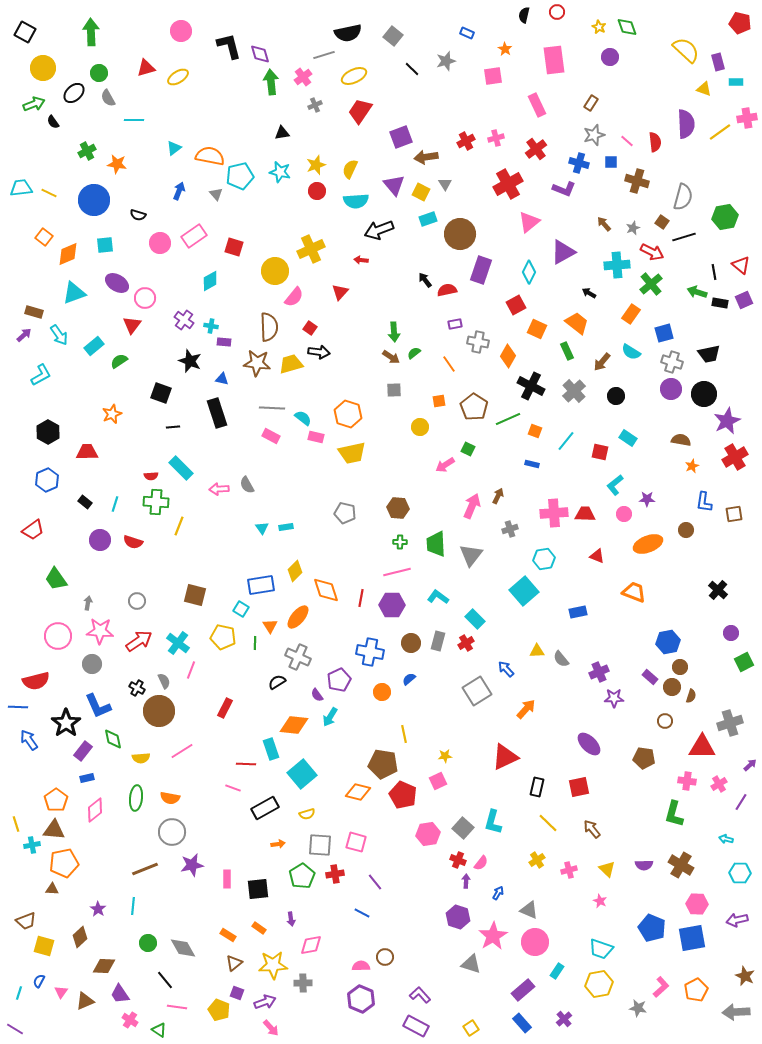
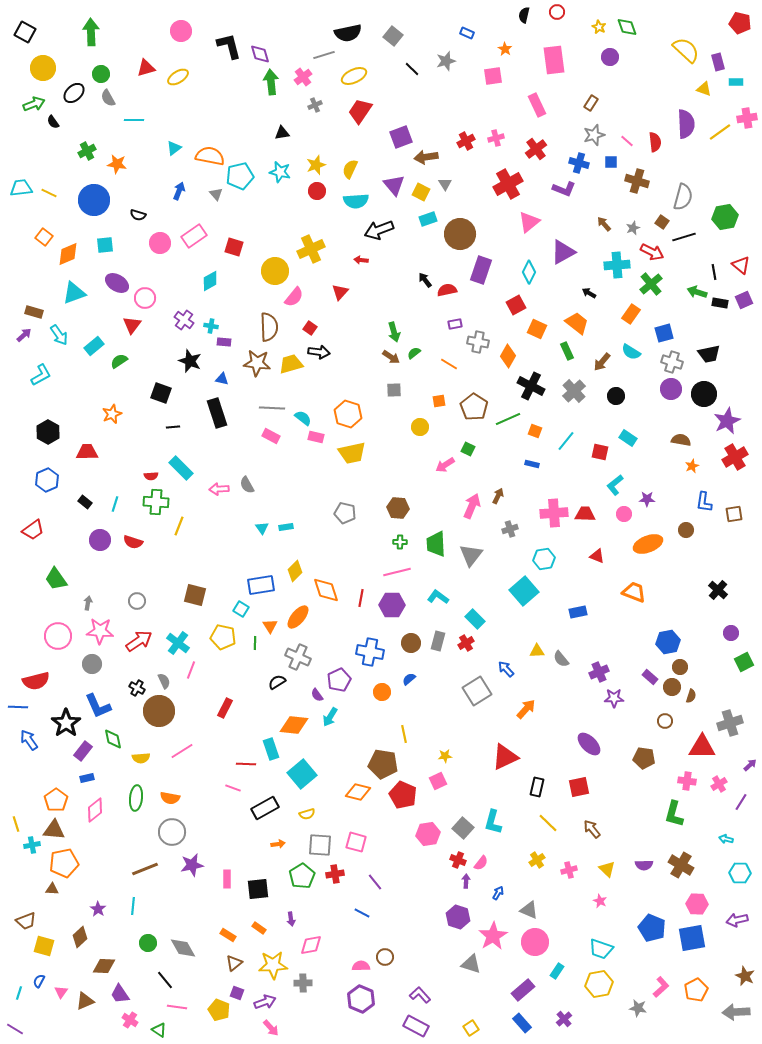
green circle at (99, 73): moved 2 px right, 1 px down
green arrow at (394, 332): rotated 12 degrees counterclockwise
orange line at (449, 364): rotated 24 degrees counterclockwise
